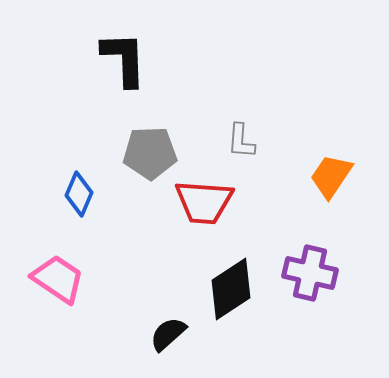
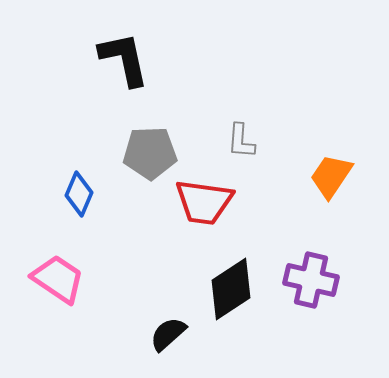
black L-shape: rotated 10 degrees counterclockwise
red trapezoid: rotated 4 degrees clockwise
purple cross: moved 1 px right, 7 px down
